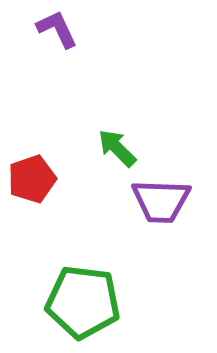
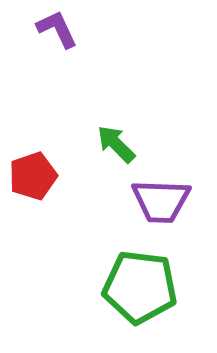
green arrow: moved 1 px left, 4 px up
red pentagon: moved 1 px right, 3 px up
green pentagon: moved 57 px right, 15 px up
